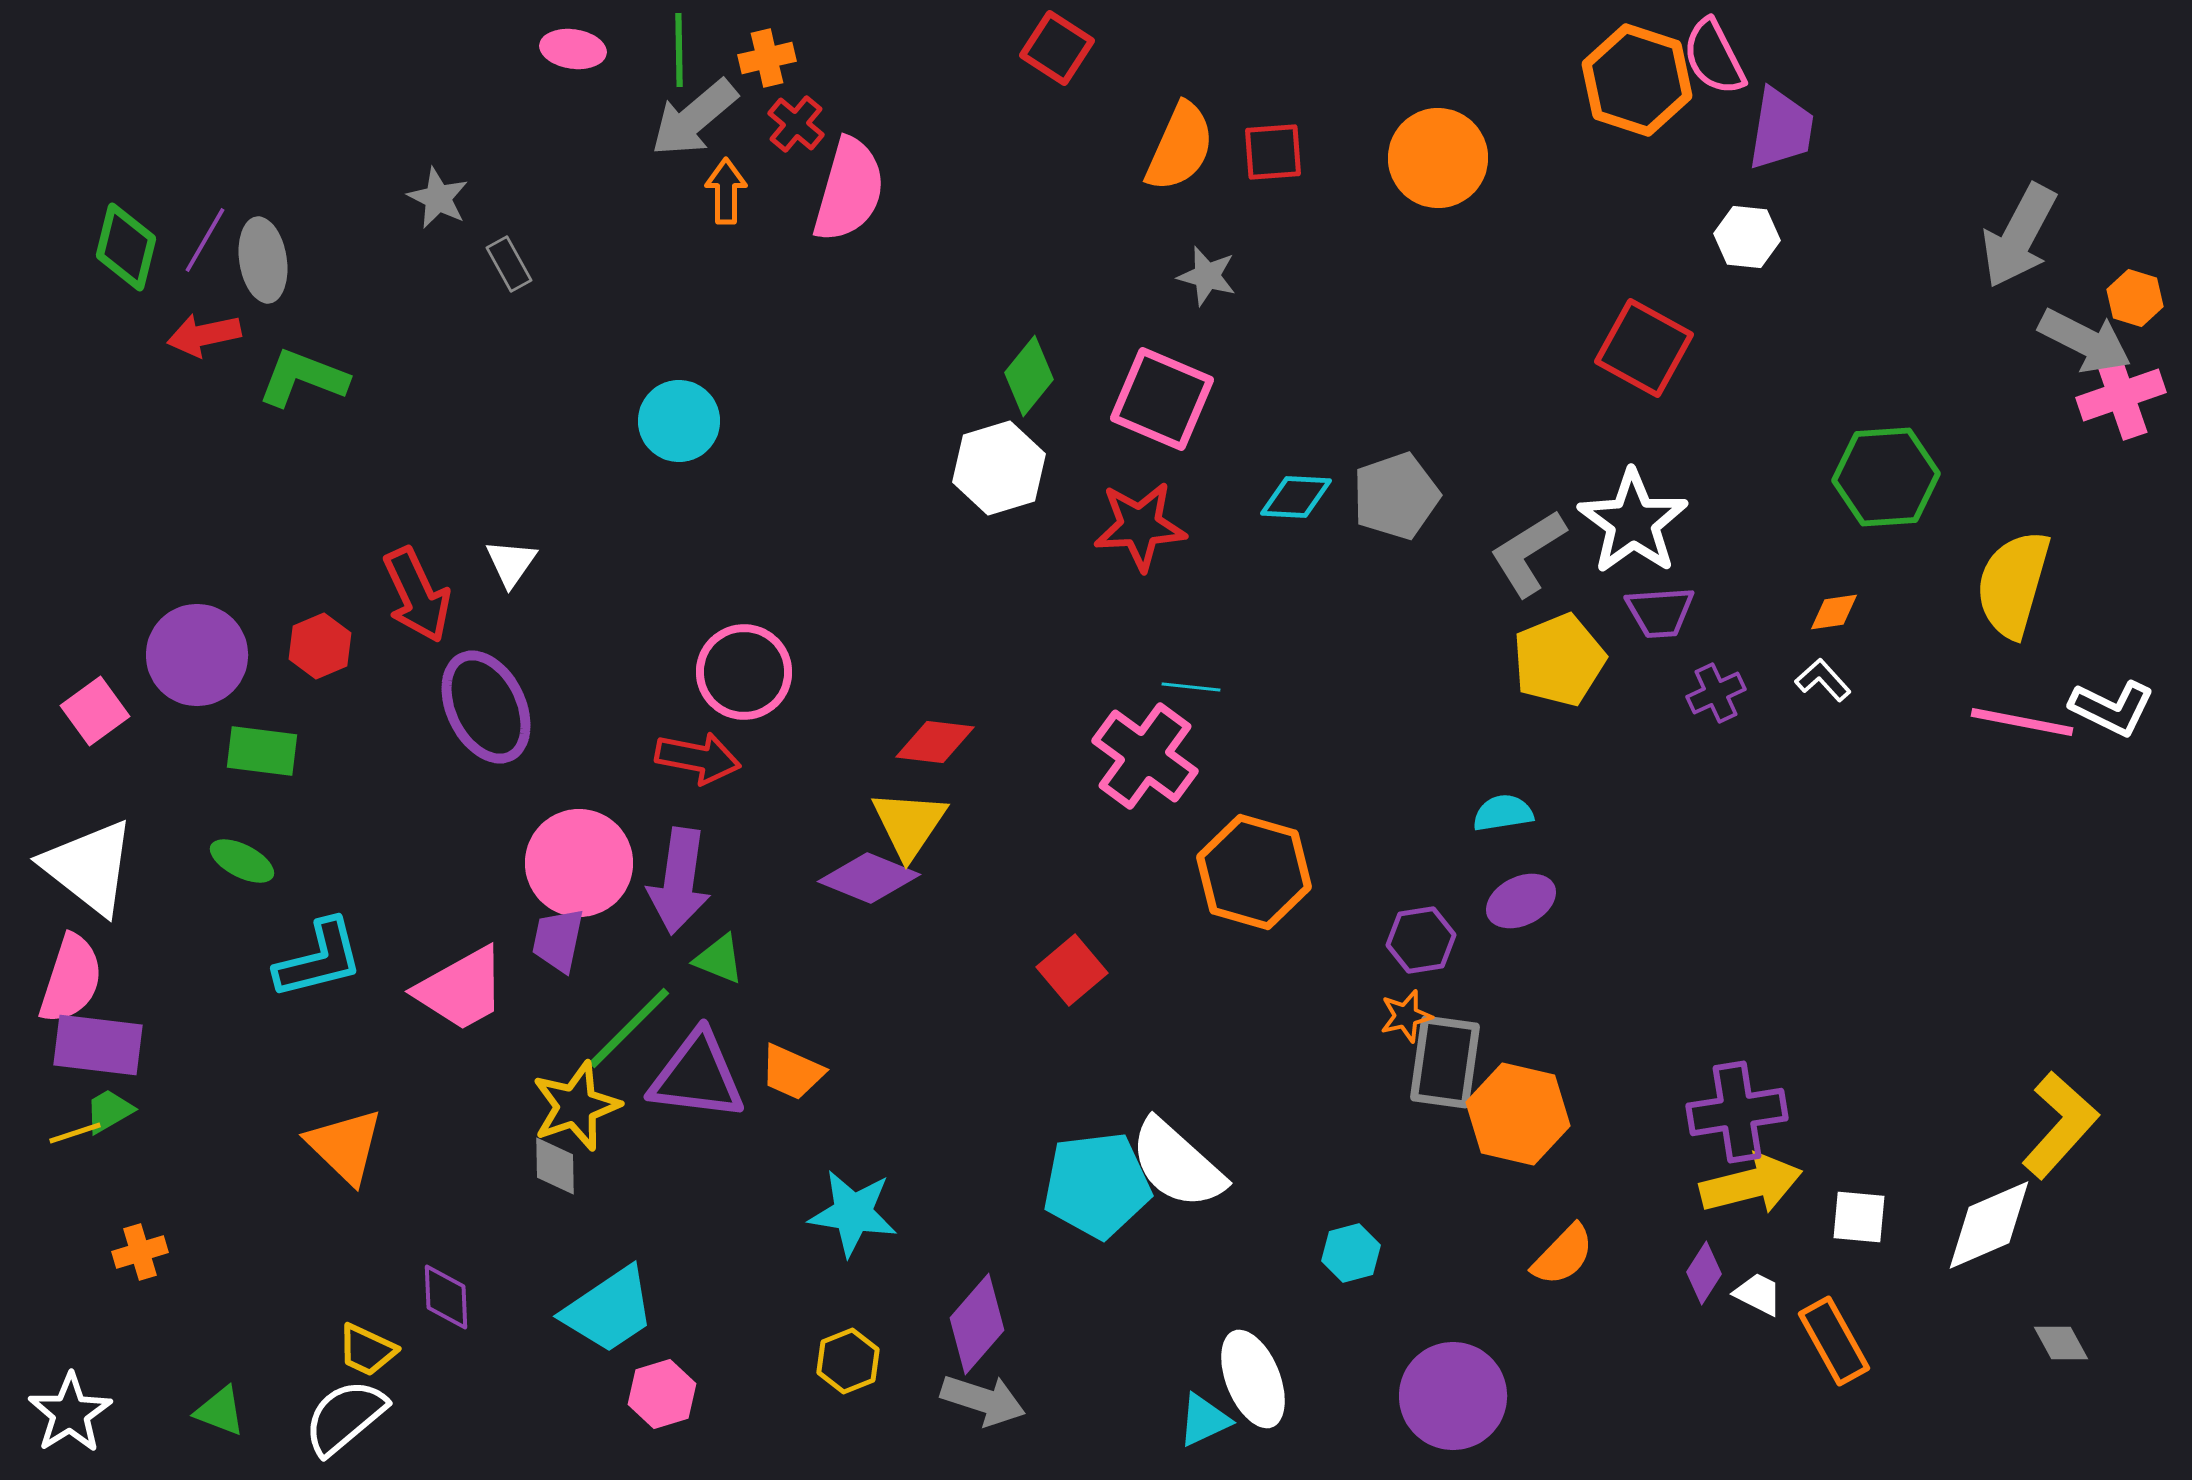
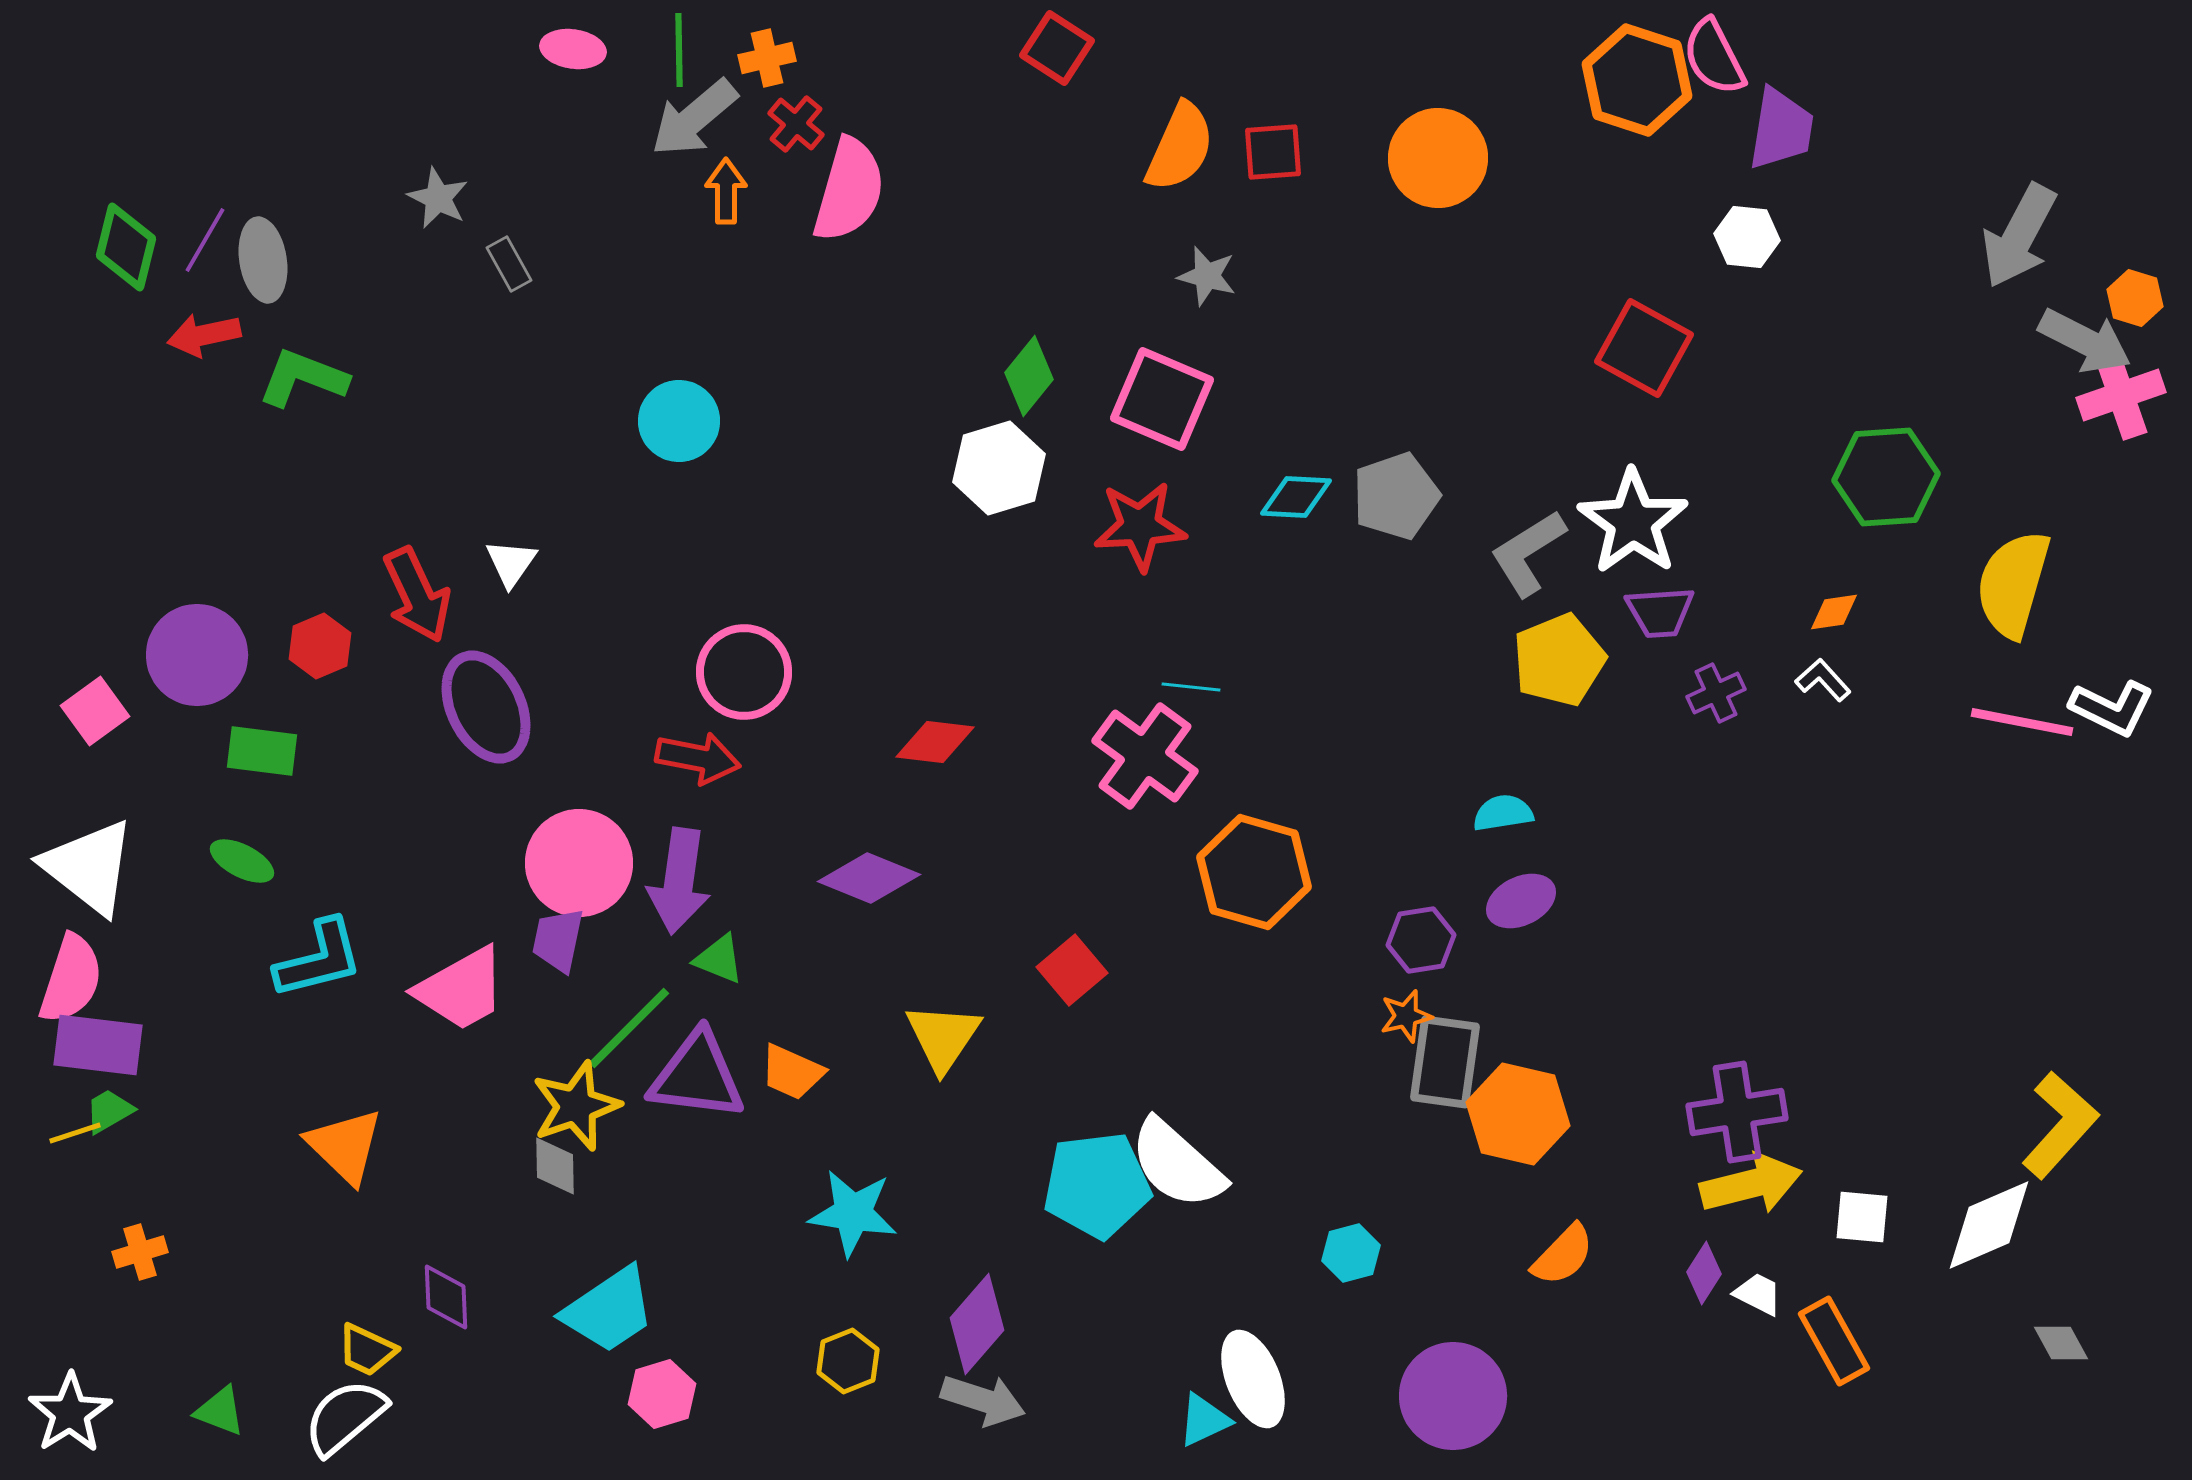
yellow triangle at (909, 824): moved 34 px right, 213 px down
white square at (1859, 1217): moved 3 px right
